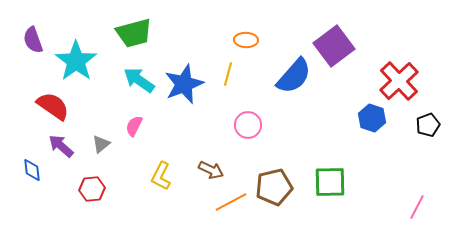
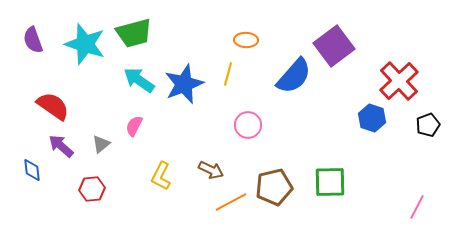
cyan star: moved 9 px right, 17 px up; rotated 18 degrees counterclockwise
